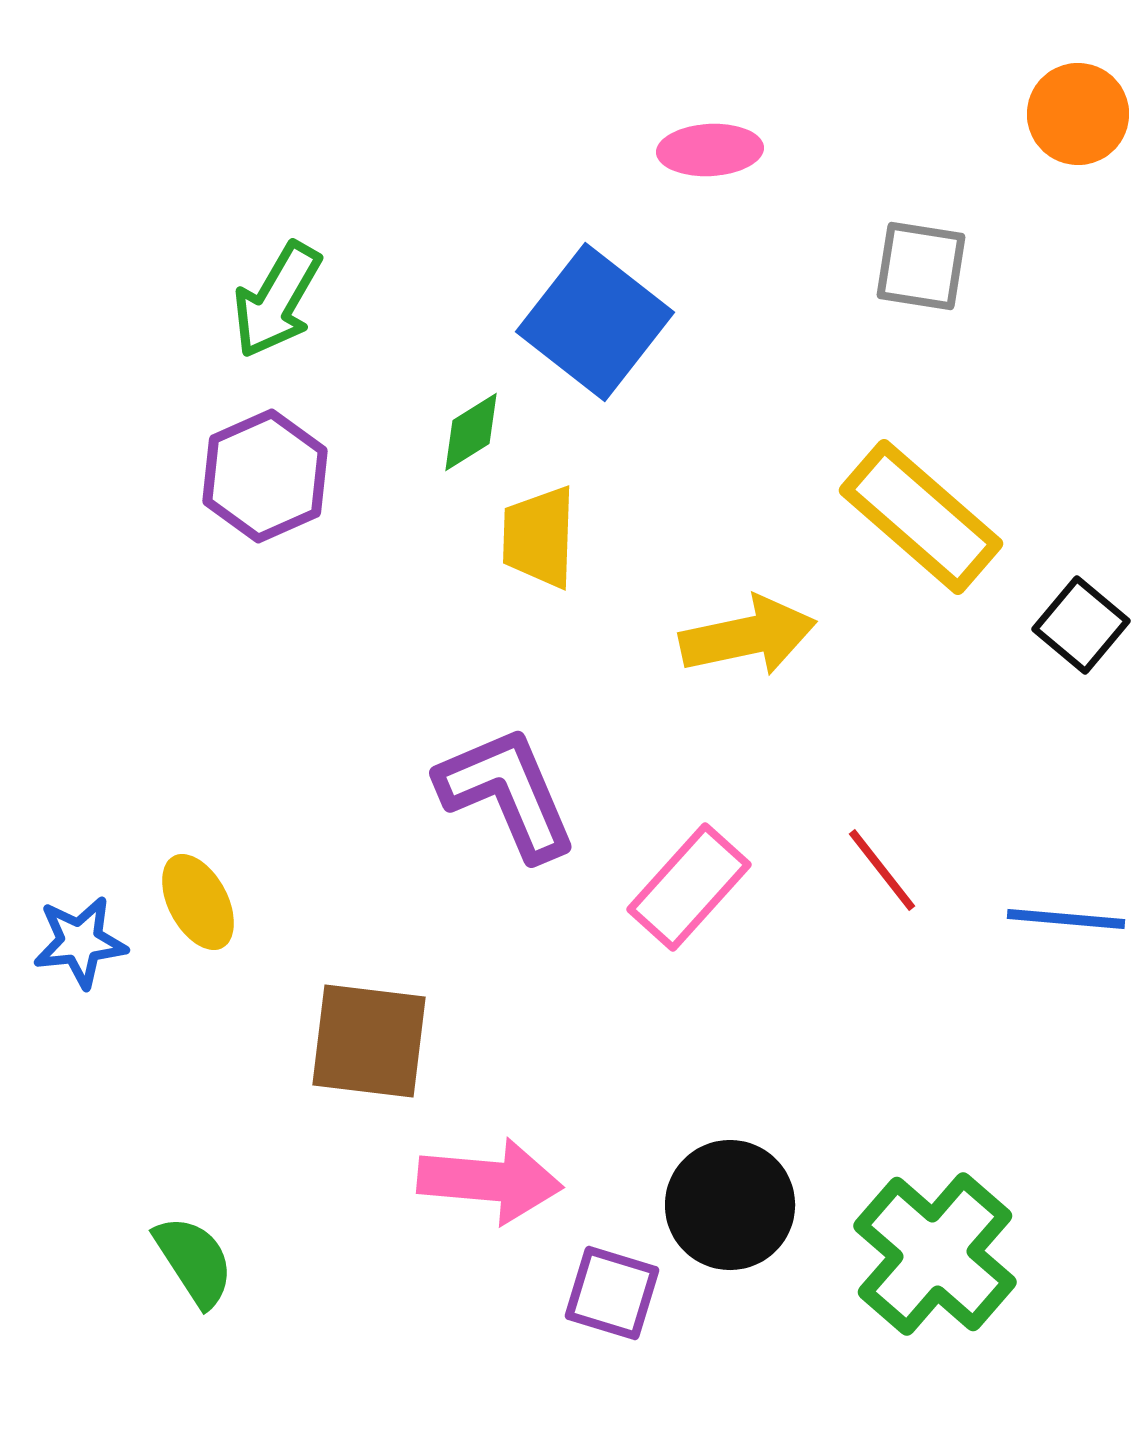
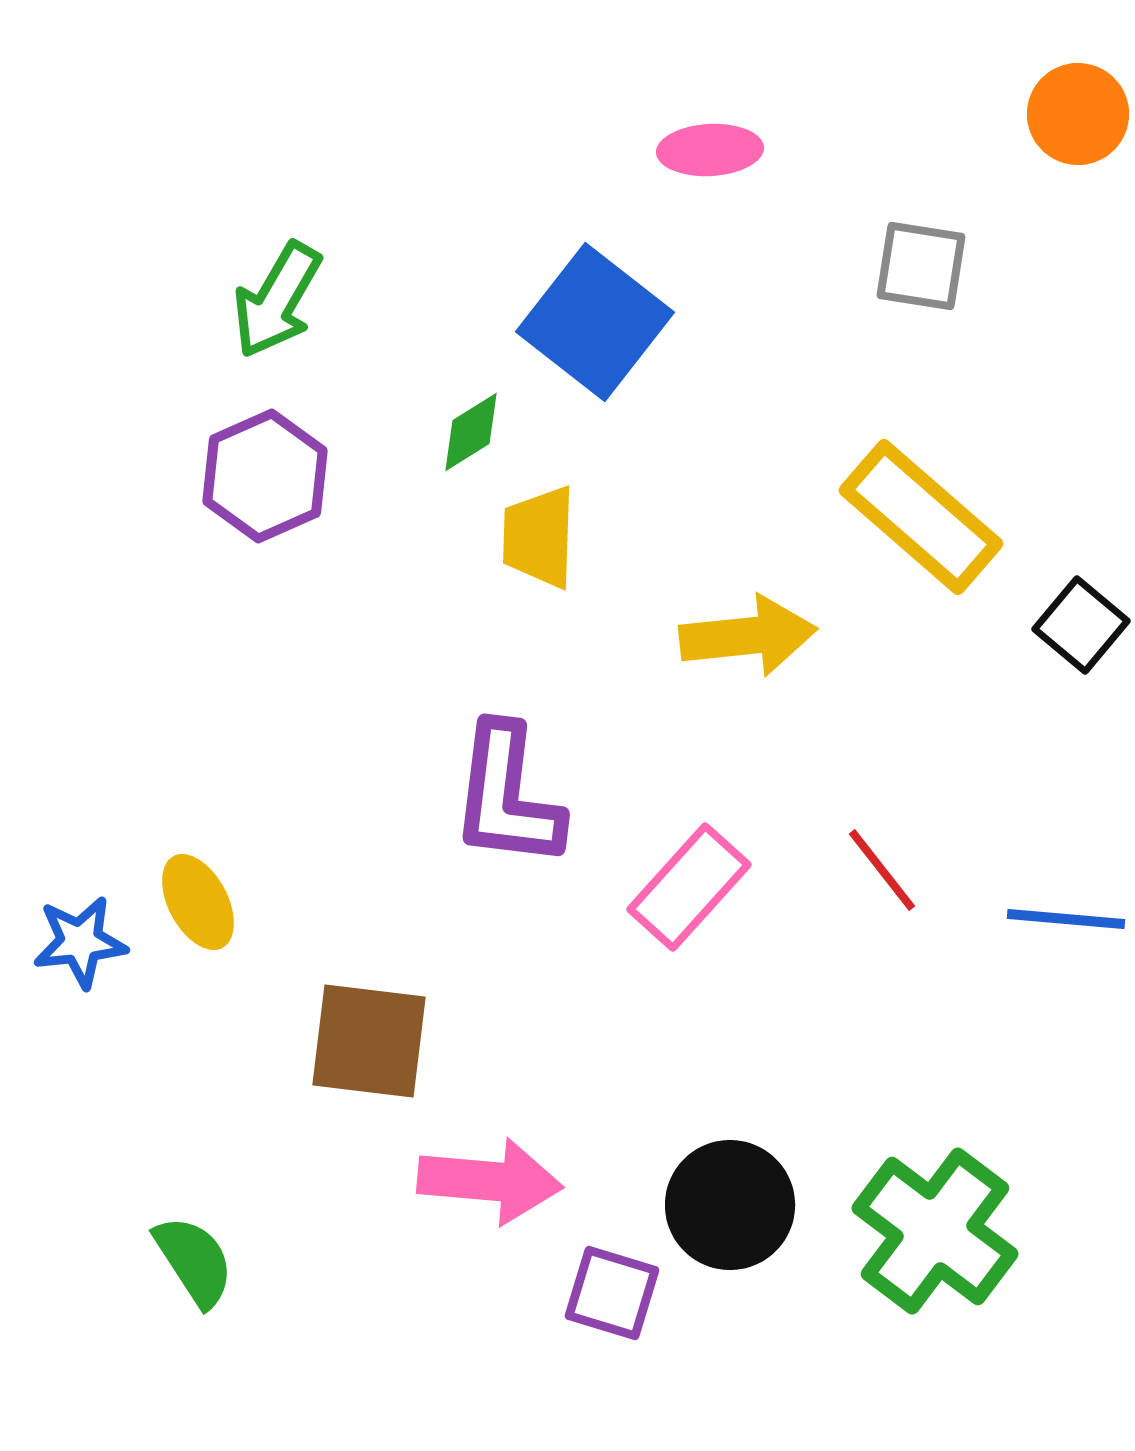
yellow arrow: rotated 6 degrees clockwise
purple L-shape: moved 3 px down; rotated 150 degrees counterclockwise
green cross: moved 23 px up; rotated 4 degrees counterclockwise
